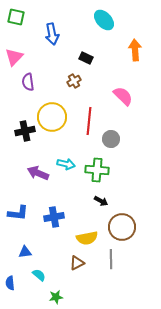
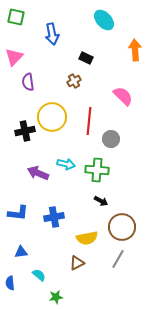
blue triangle: moved 4 px left
gray line: moved 7 px right; rotated 30 degrees clockwise
